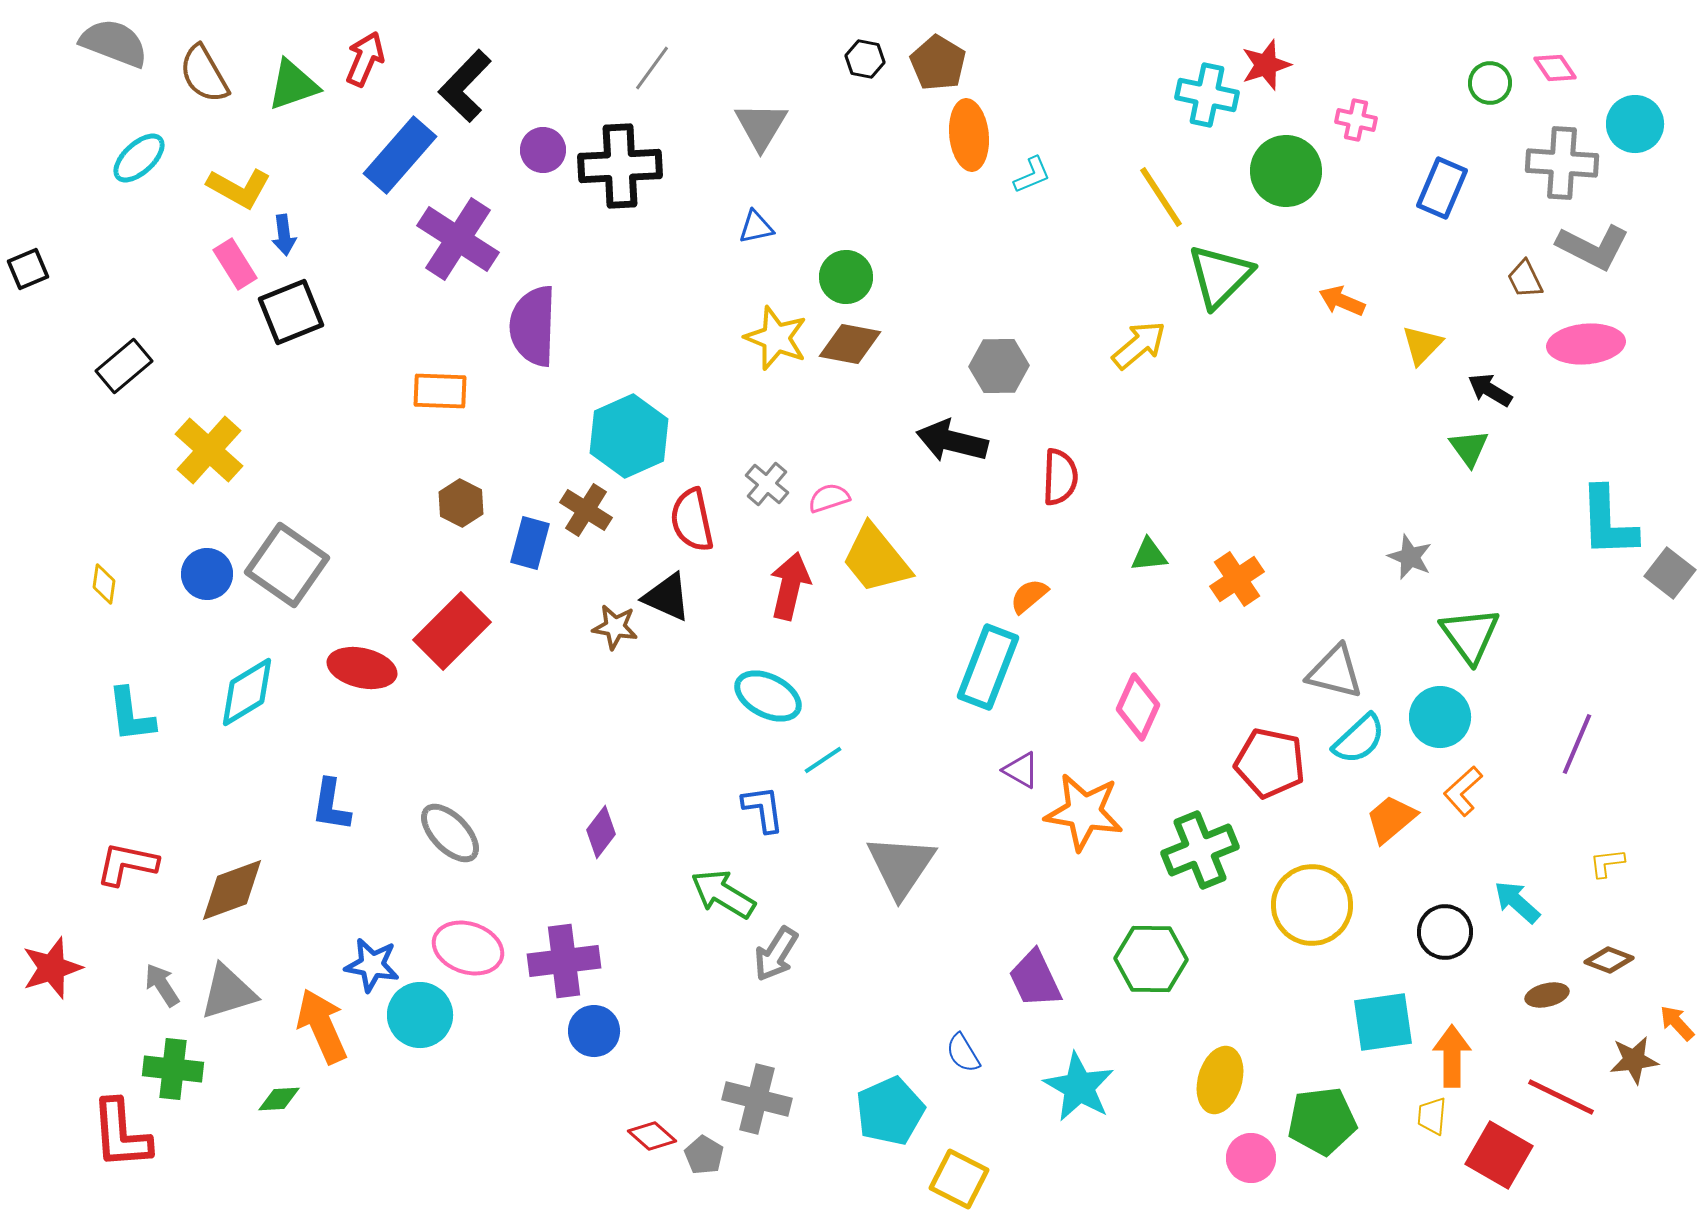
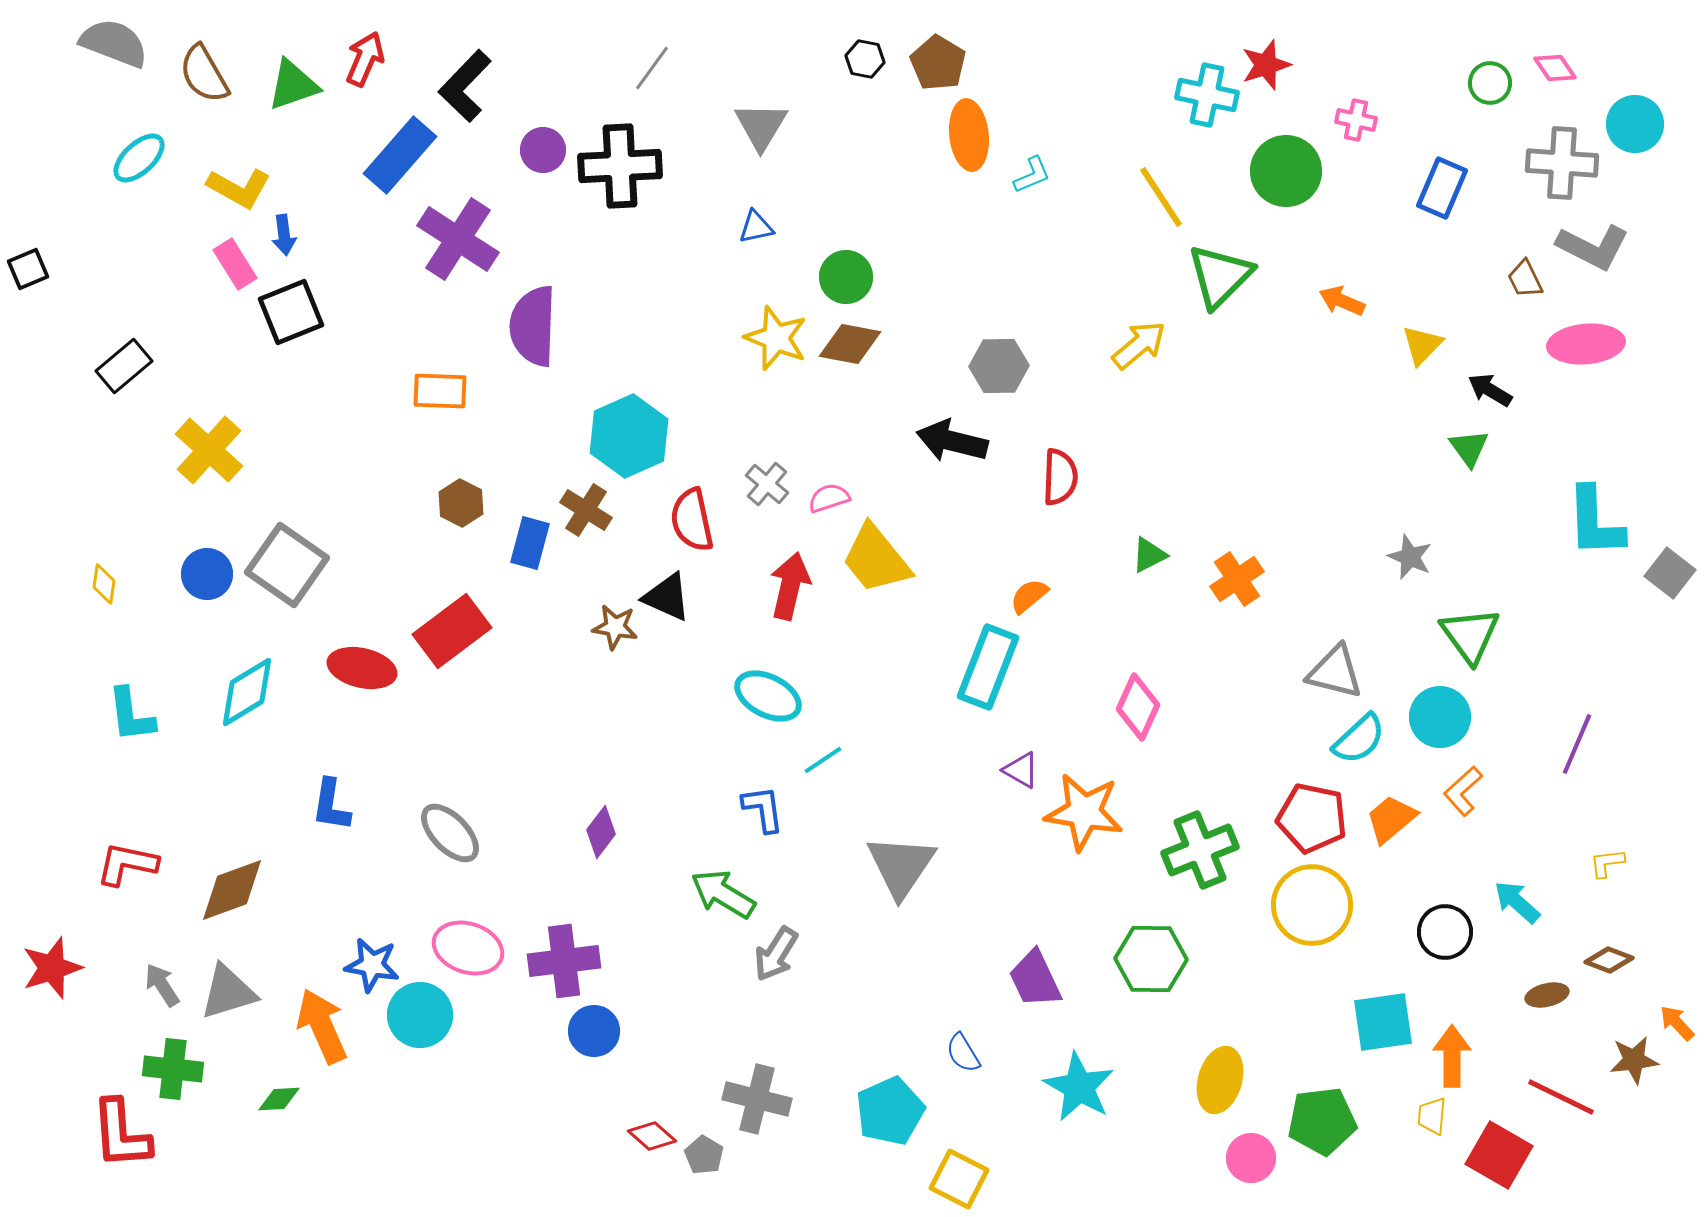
cyan L-shape at (1608, 522): moved 13 px left
green triangle at (1149, 555): rotated 21 degrees counterclockwise
red rectangle at (452, 631): rotated 8 degrees clockwise
red pentagon at (1270, 763): moved 42 px right, 55 px down
